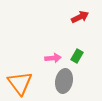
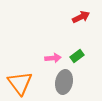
red arrow: moved 1 px right
green rectangle: rotated 24 degrees clockwise
gray ellipse: moved 1 px down
